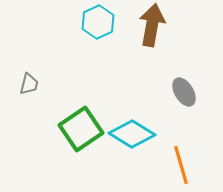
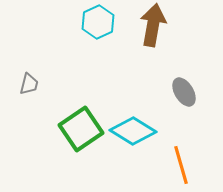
brown arrow: moved 1 px right
cyan diamond: moved 1 px right, 3 px up
